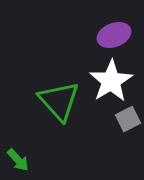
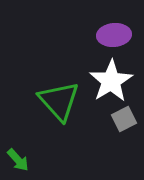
purple ellipse: rotated 16 degrees clockwise
gray square: moved 4 px left
